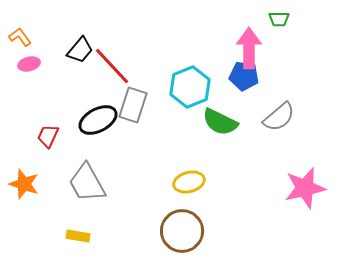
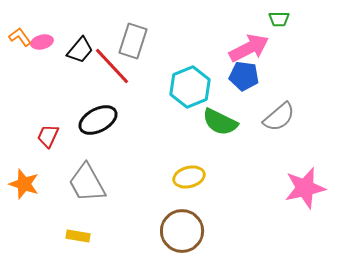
pink arrow: rotated 63 degrees clockwise
pink ellipse: moved 13 px right, 22 px up
gray rectangle: moved 64 px up
yellow ellipse: moved 5 px up
